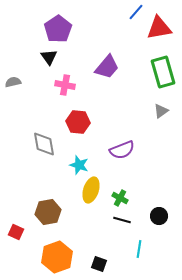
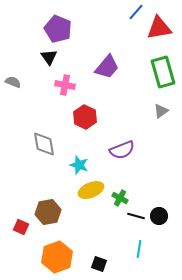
purple pentagon: rotated 16 degrees counterclockwise
gray semicircle: rotated 35 degrees clockwise
red hexagon: moved 7 px right, 5 px up; rotated 20 degrees clockwise
yellow ellipse: rotated 50 degrees clockwise
black line: moved 14 px right, 4 px up
red square: moved 5 px right, 5 px up
